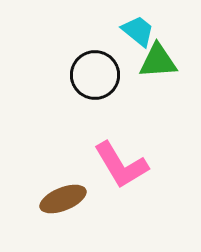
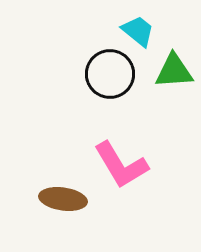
green triangle: moved 16 px right, 10 px down
black circle: moved 15 px right, 1 px up
brown ellipse: rotated 30 degrees clockwise
